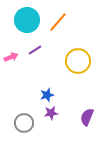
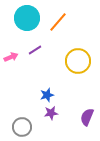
cyan circle: moved 2 px up
gray circle: moved 2 px left, 4 px down
